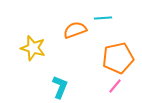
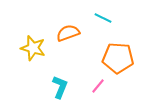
cyan line: rotated 30 degrees clockwise
orange semicircle: moved 7 px left, 3 px down
orange pentagon: rotated 16 degrees clockwise
pink line: moved 17 px left
